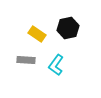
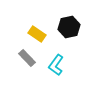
black hexagon: moved 1 px right, 1 px up
gray rectangle: moved 1 px right, 2 px up; rotated 42 degrees clockwise
